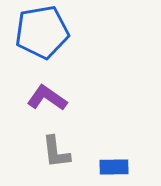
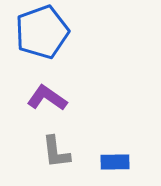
blue pentagon: rotated 10 degrees counterclockwise
blue rectangle: moved 1 px right, 5 px up
